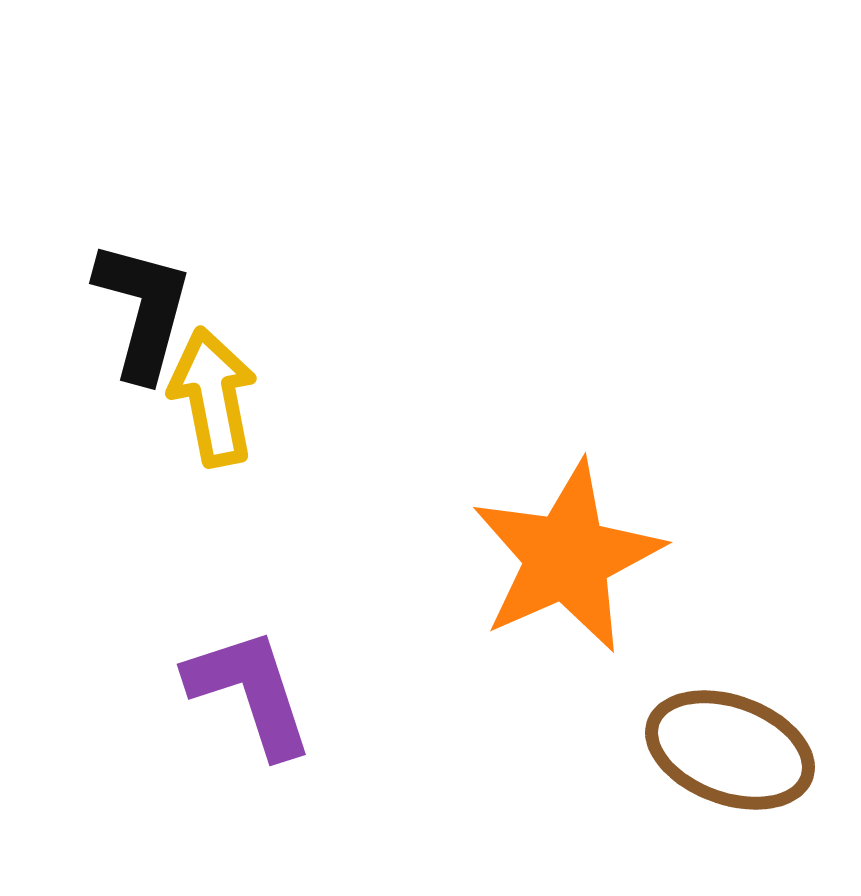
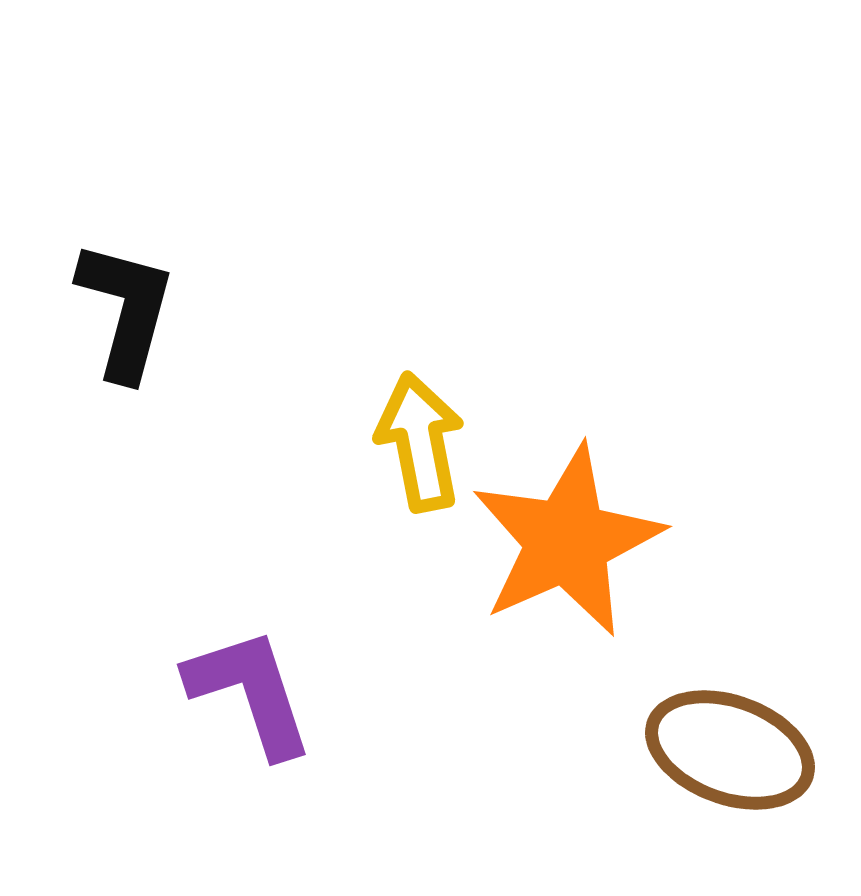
black L-shape: moved 17 px left
yellow arrow: moved 207 px right, 45 px down
orange star: moved 16 px up
